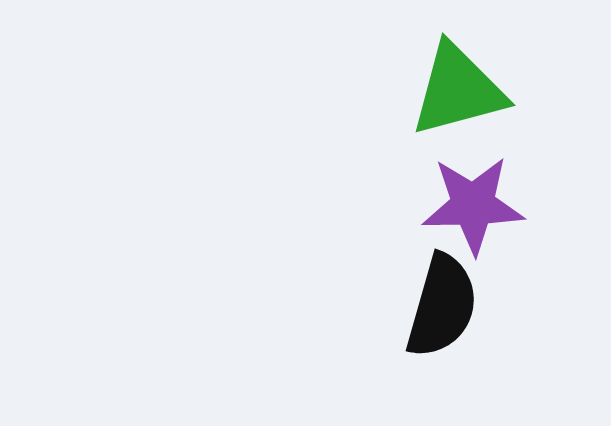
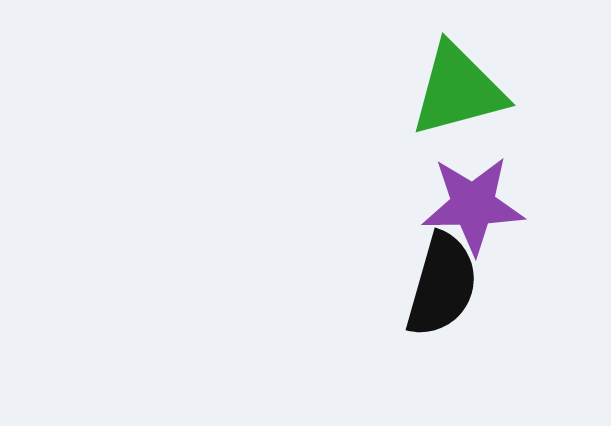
black semicircle: moved 21 px up
